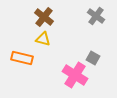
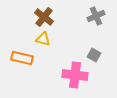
gray cross: rotated 30 degrees clockwise
gray square: moved 1 px right, 3 px up
pink cross: rotated 25 degrees counterclockwise
